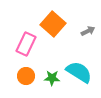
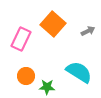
pink rectangle: moved 5 px left, 5 px up
green star: moved 5 px left, 9 px down
